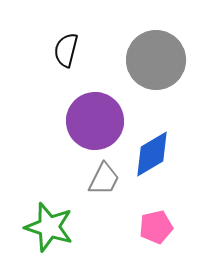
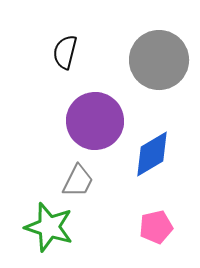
black semicircle: moved 1 px left, 2 px down
gray circle: moved 3 px right
gray trapezoid: moved 26 px left, 2 px down
